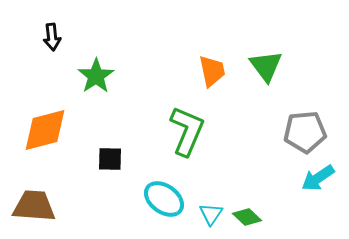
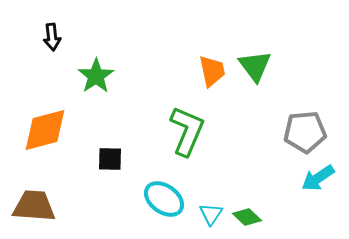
green triangle: moved 11 px left
